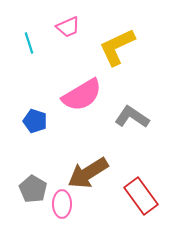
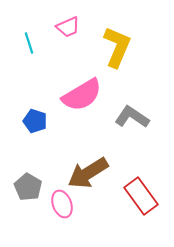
yellow L-shape: rotated 138 degrees clockwise
gray pentagon: moved 5 px left, 2 px up
pink ellipse: rotated 20 degrees counterclockwise
